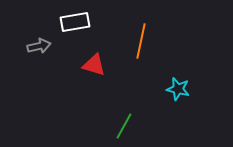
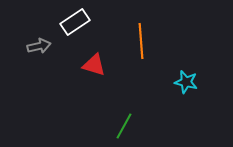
white rectangle: rotated 24 degrees counterclockwise
orange line: rotated 16 degrees counterclockwise
cyan star: moved 8 px right, 7 px up
